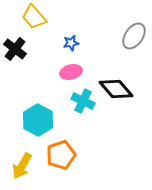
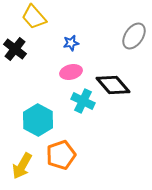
black diamond: moved 3 px left, 4 px up
